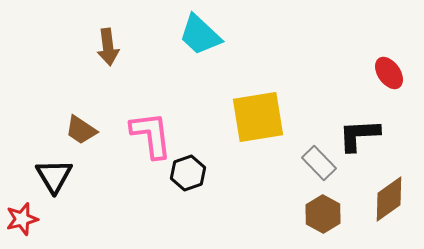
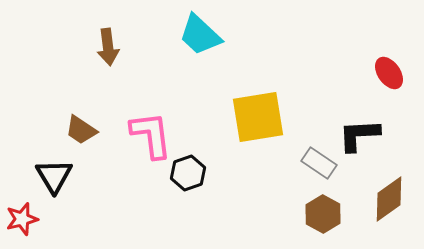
gray rectangle: rotated 12 degrees counterclockwise
